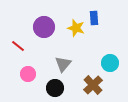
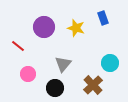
blue rectangle: moved 9 px right; rotated 16 degrees counterclockwise
